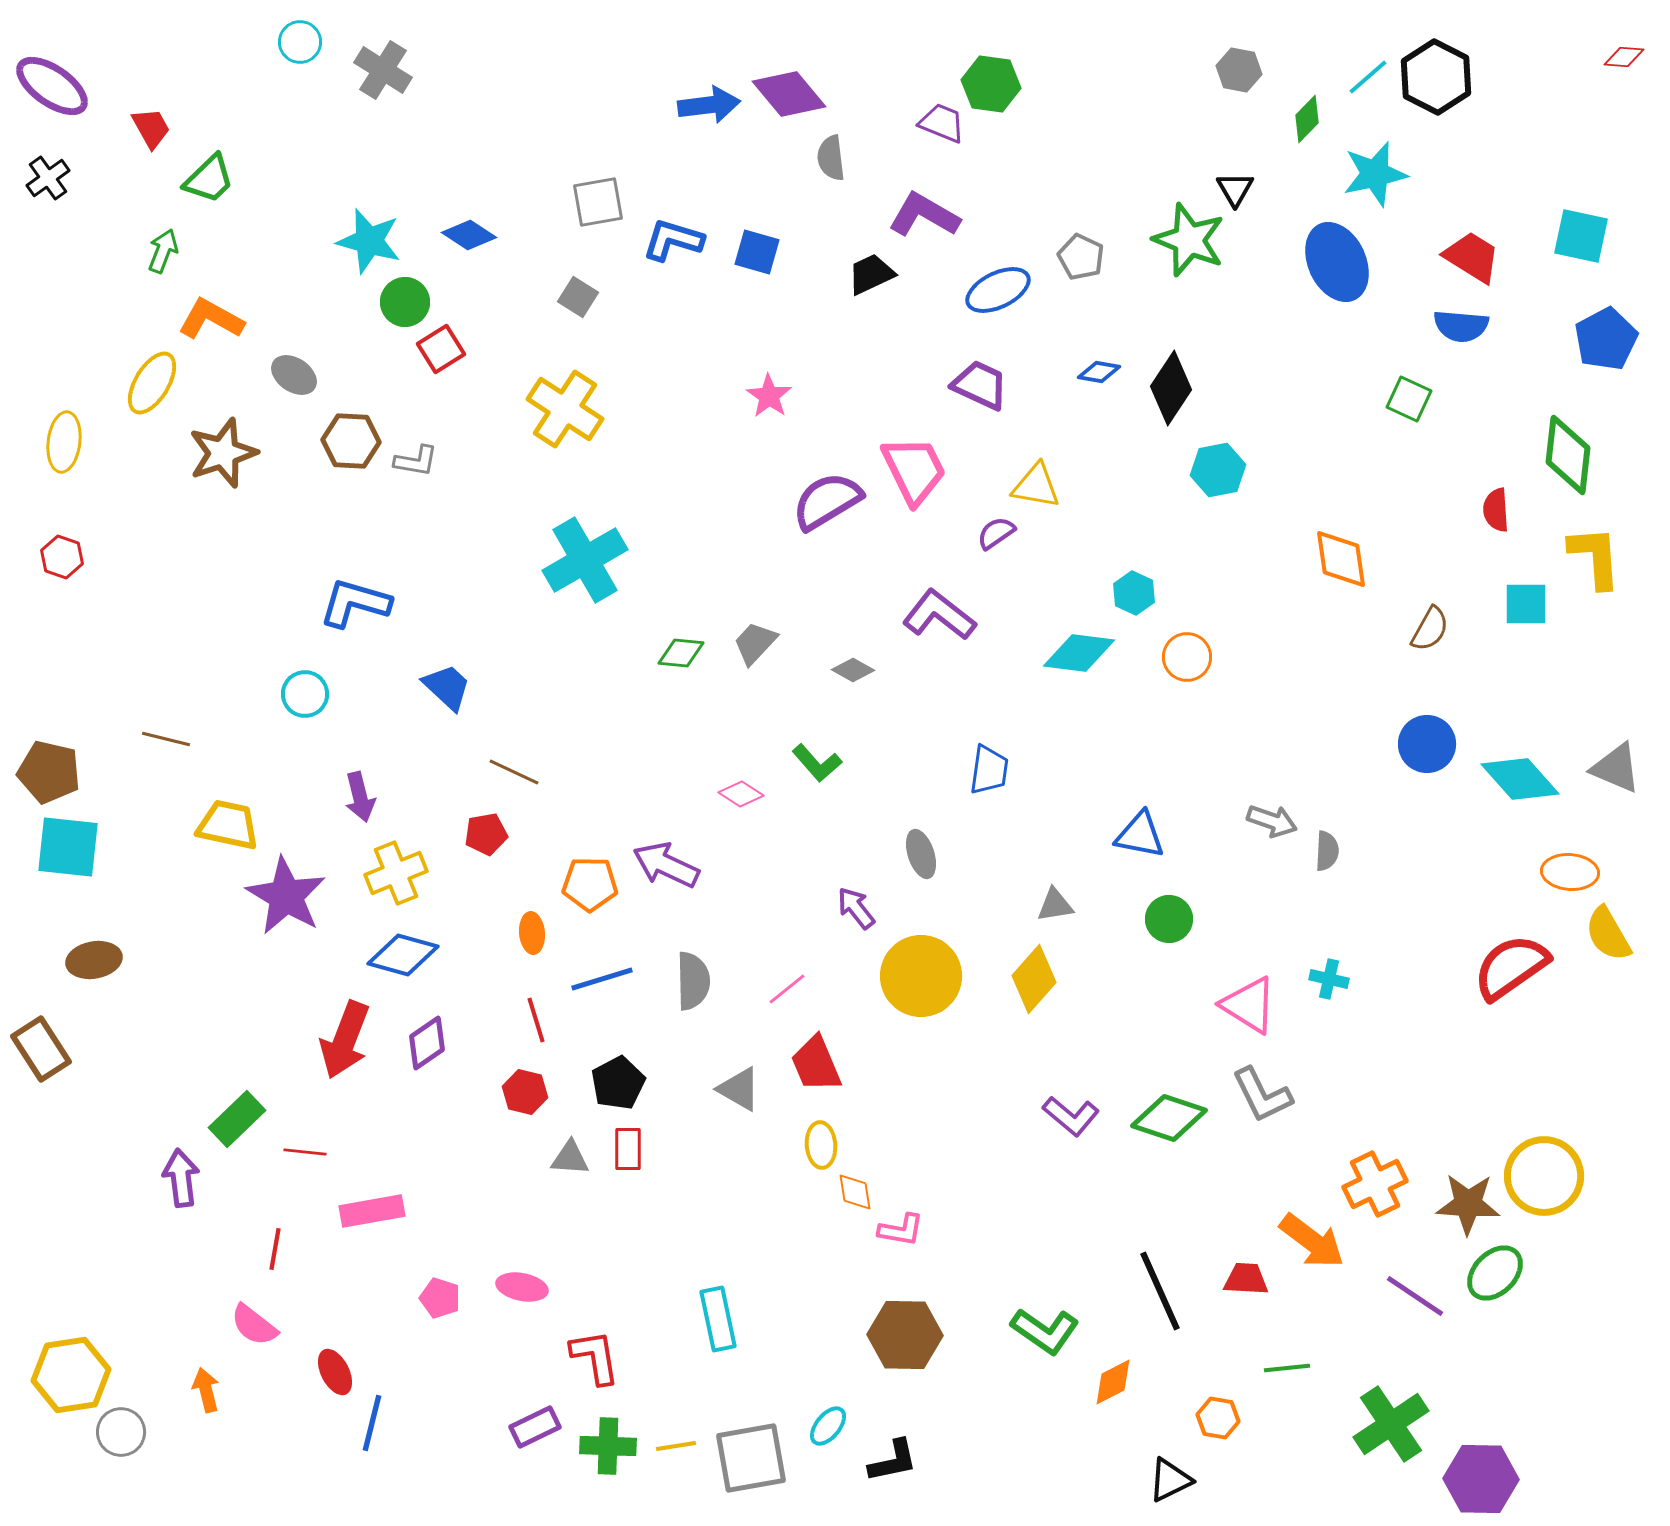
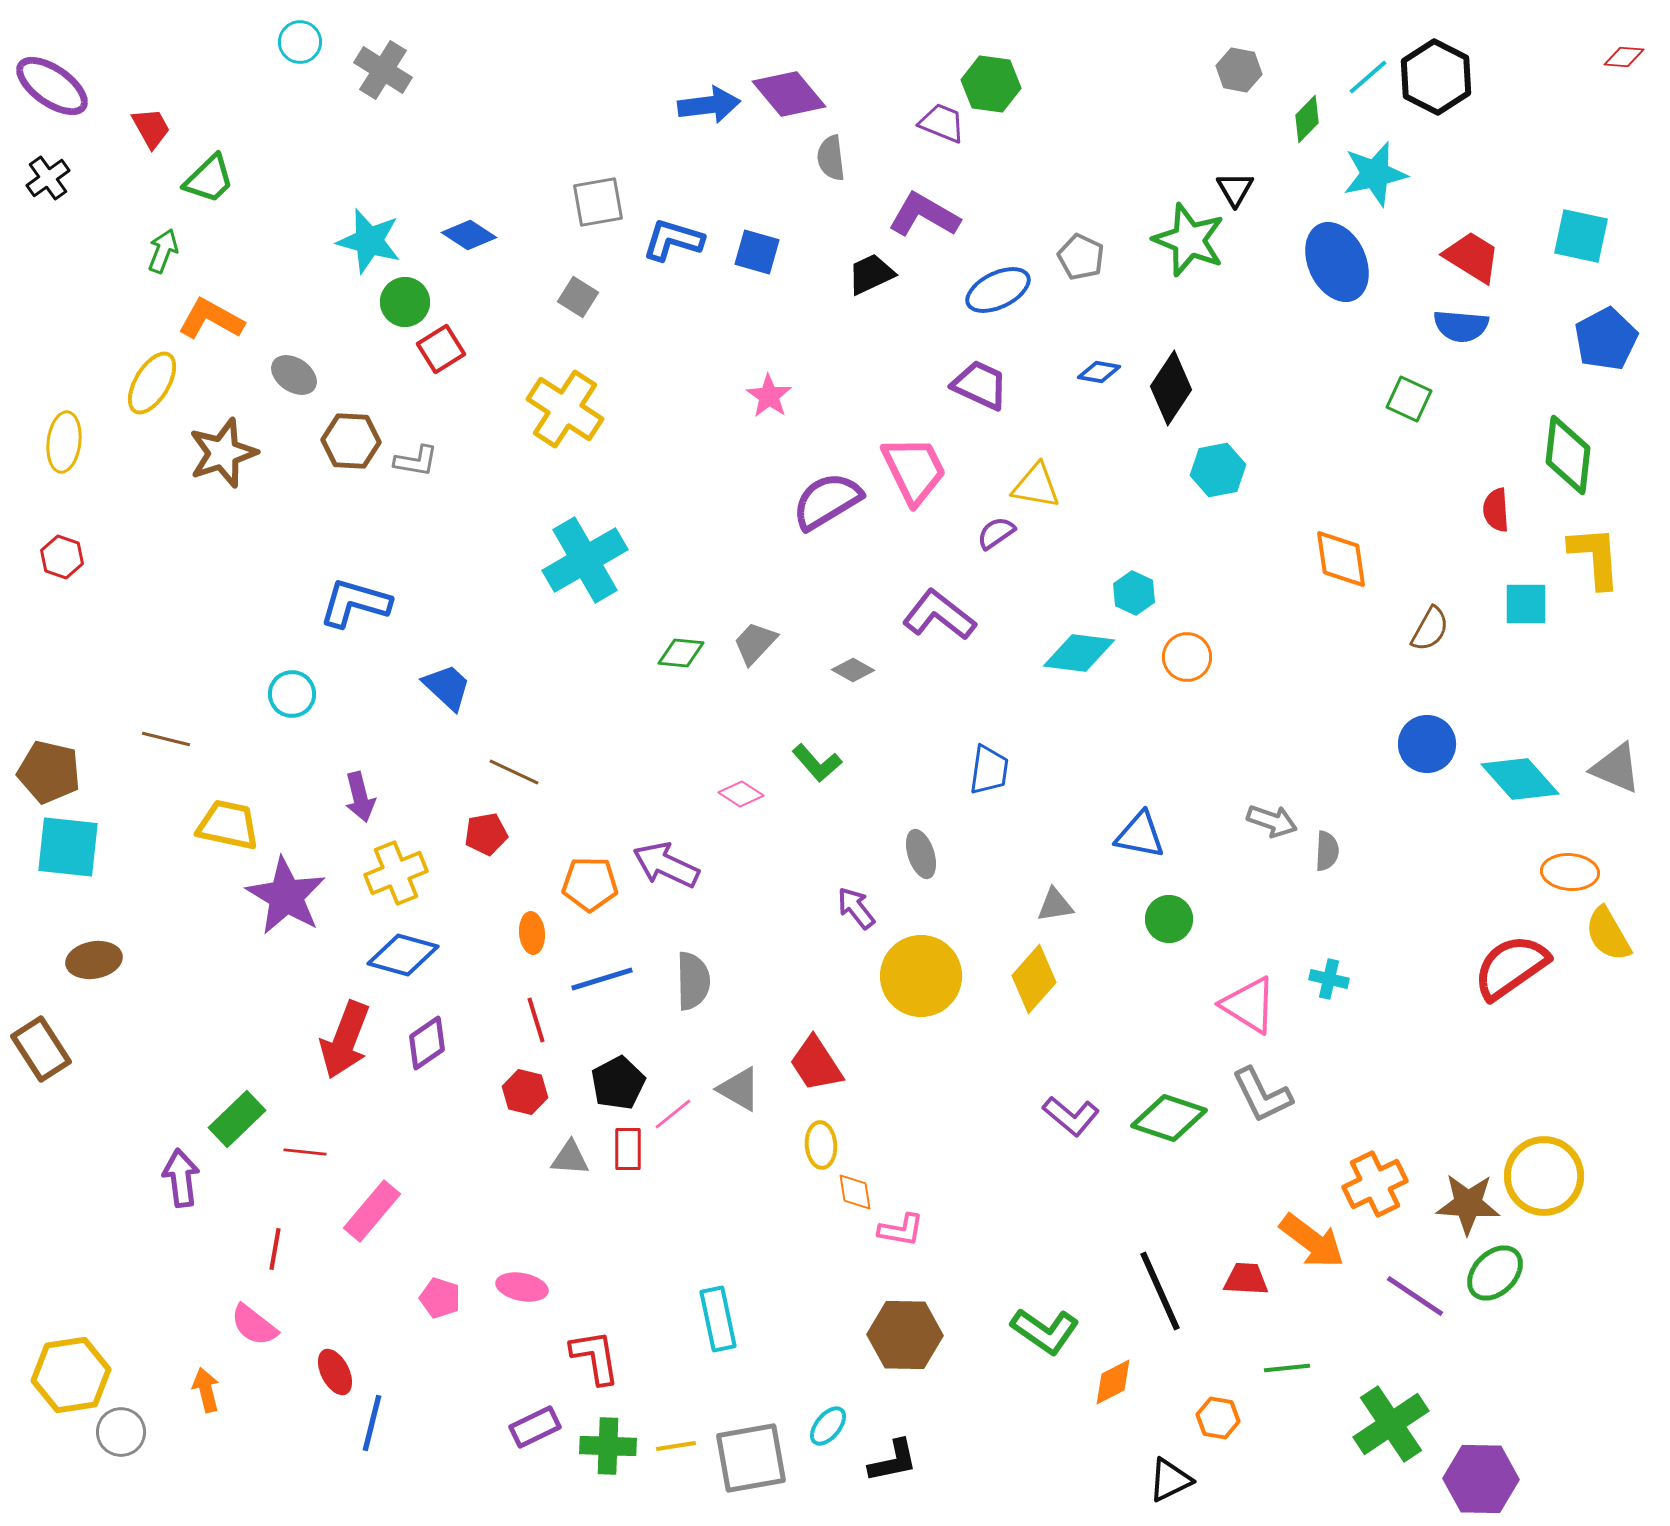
cyan circle at (305, 694): moved 13 px left
pink line at (787, 989): moved 114 px left, 125 px down
red trapezoid at (816, 1064): rotated 10 degrees counterclockwise
pink rectangle at (372, 1211): rotated 40 degrees counterclockwise
